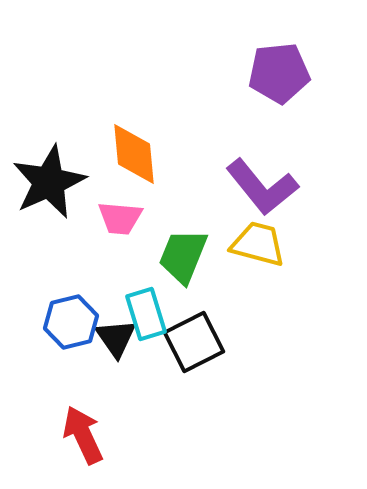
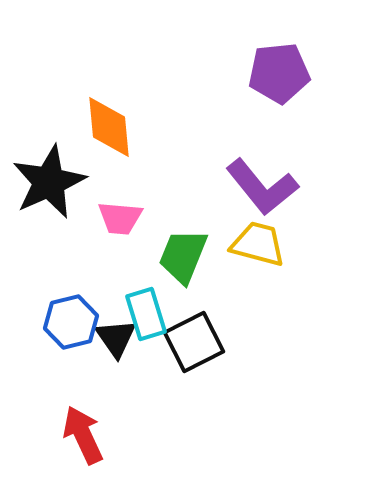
orange diamond: moved 25 px left, 27 px up
